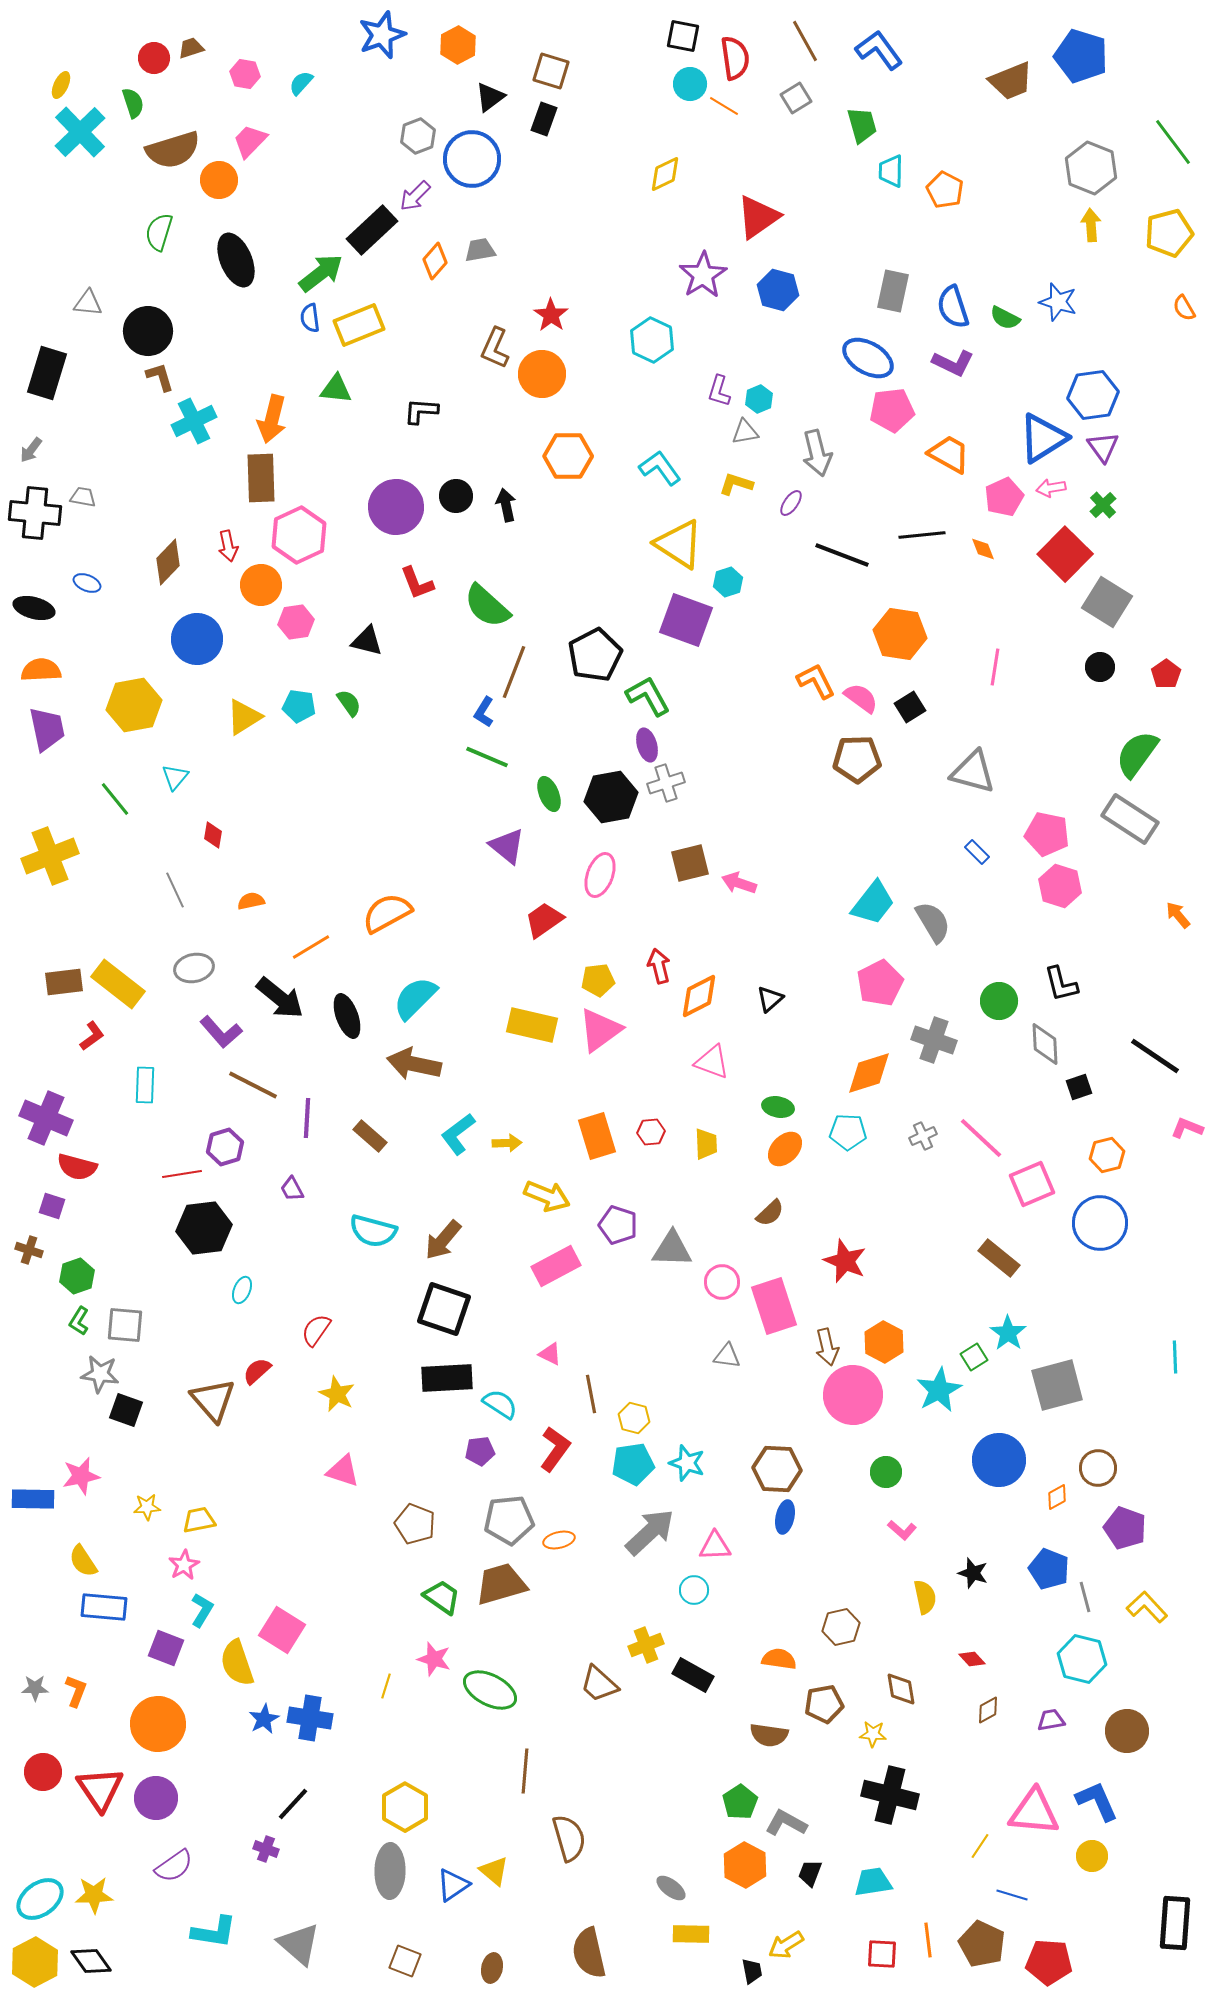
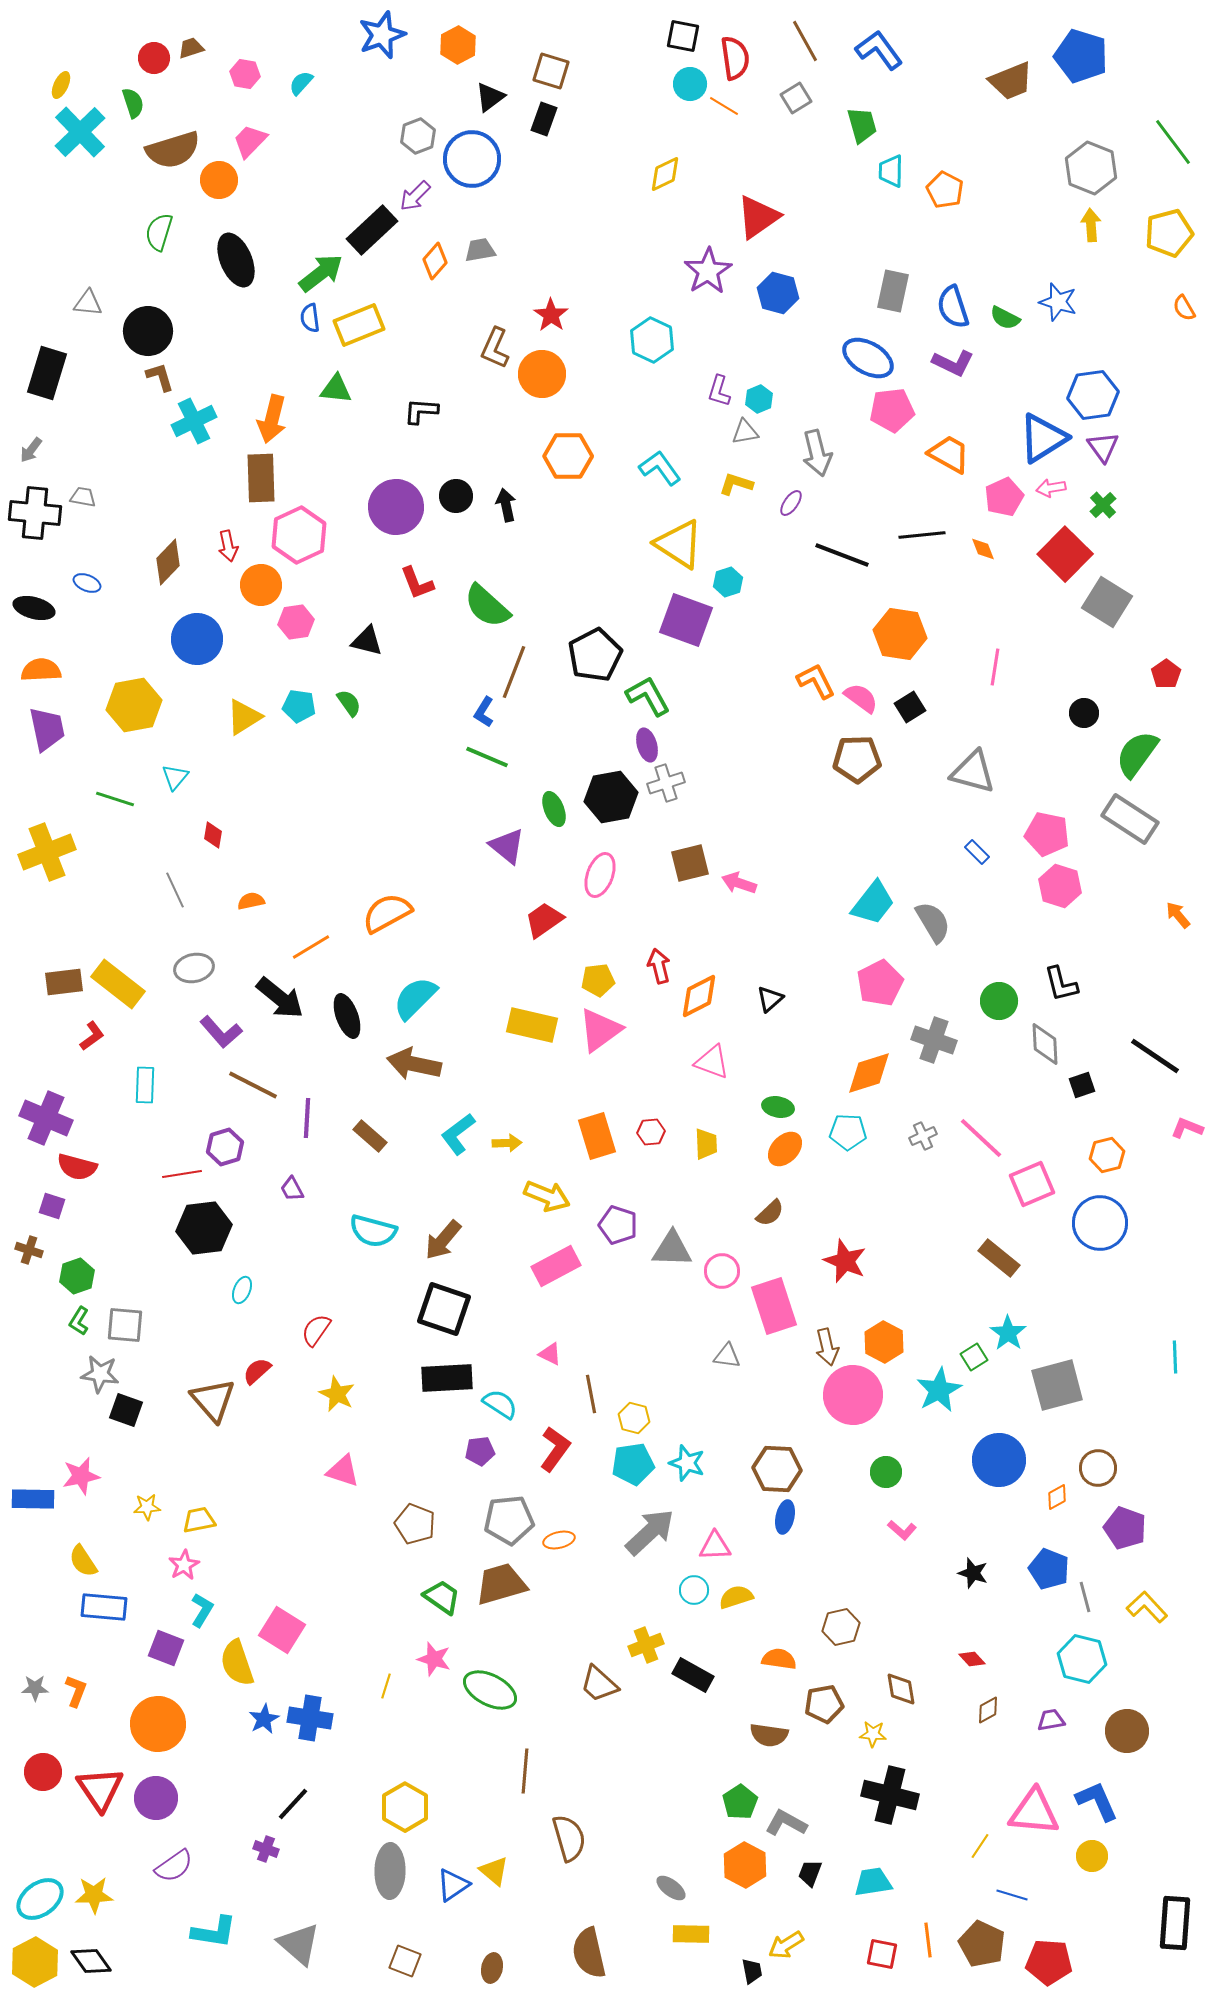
purple star at (703, 275): moved 5 px right, 4 px up
blue hexagon at (778, 290): moved 3 px down
black circle at (1100, 667): moved 16 px left, 46 px down
green ellipse at (549, 794): moved 5 px right, 15 px down
green line at (115, 799): rotated 33 degrees counterclockwise
yellow cross at (50, 856): moved 3 px left, 4 px up
black square at (1079, 1087): moved 3 px right, 2 px up
pink circle at (722, 1282): moved 11 px up
yellow semicircle at (925, 1597): moved 189 px left; rotated 96 degrees counterclockwise
red square at (882, 1954): rotated 8 degrees clockwise
